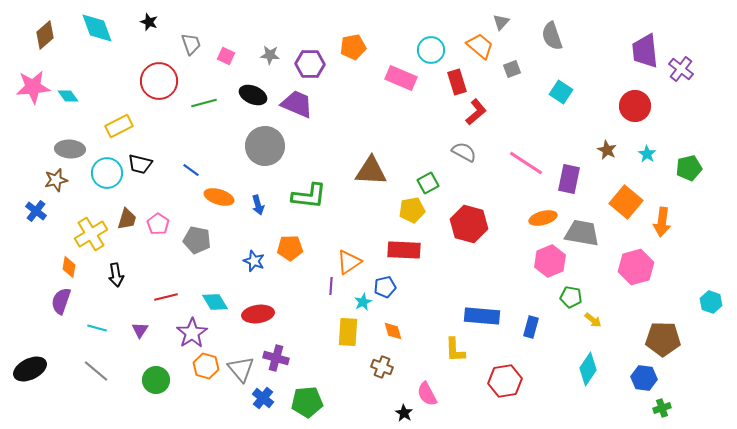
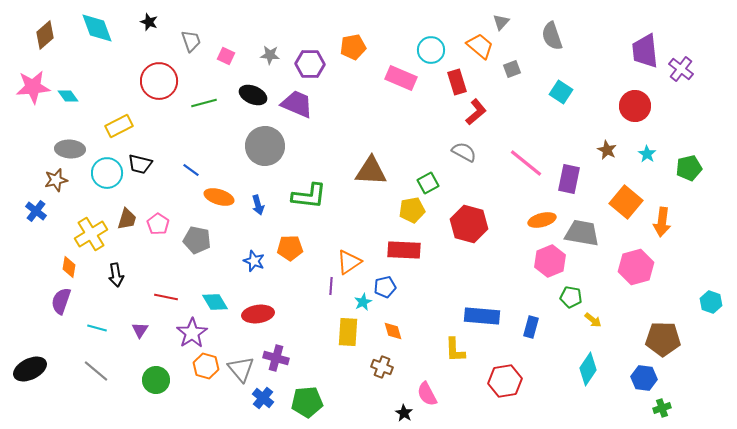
gray trapezoid at (191, 44): moved 3 px up
pink line at (526, 163): rotated 6 degrees clockwise
orange ellipse at (543, 218): moved 1 px left, 2 px down
red line at (166, 297): rotated 25 degrees clockwise
